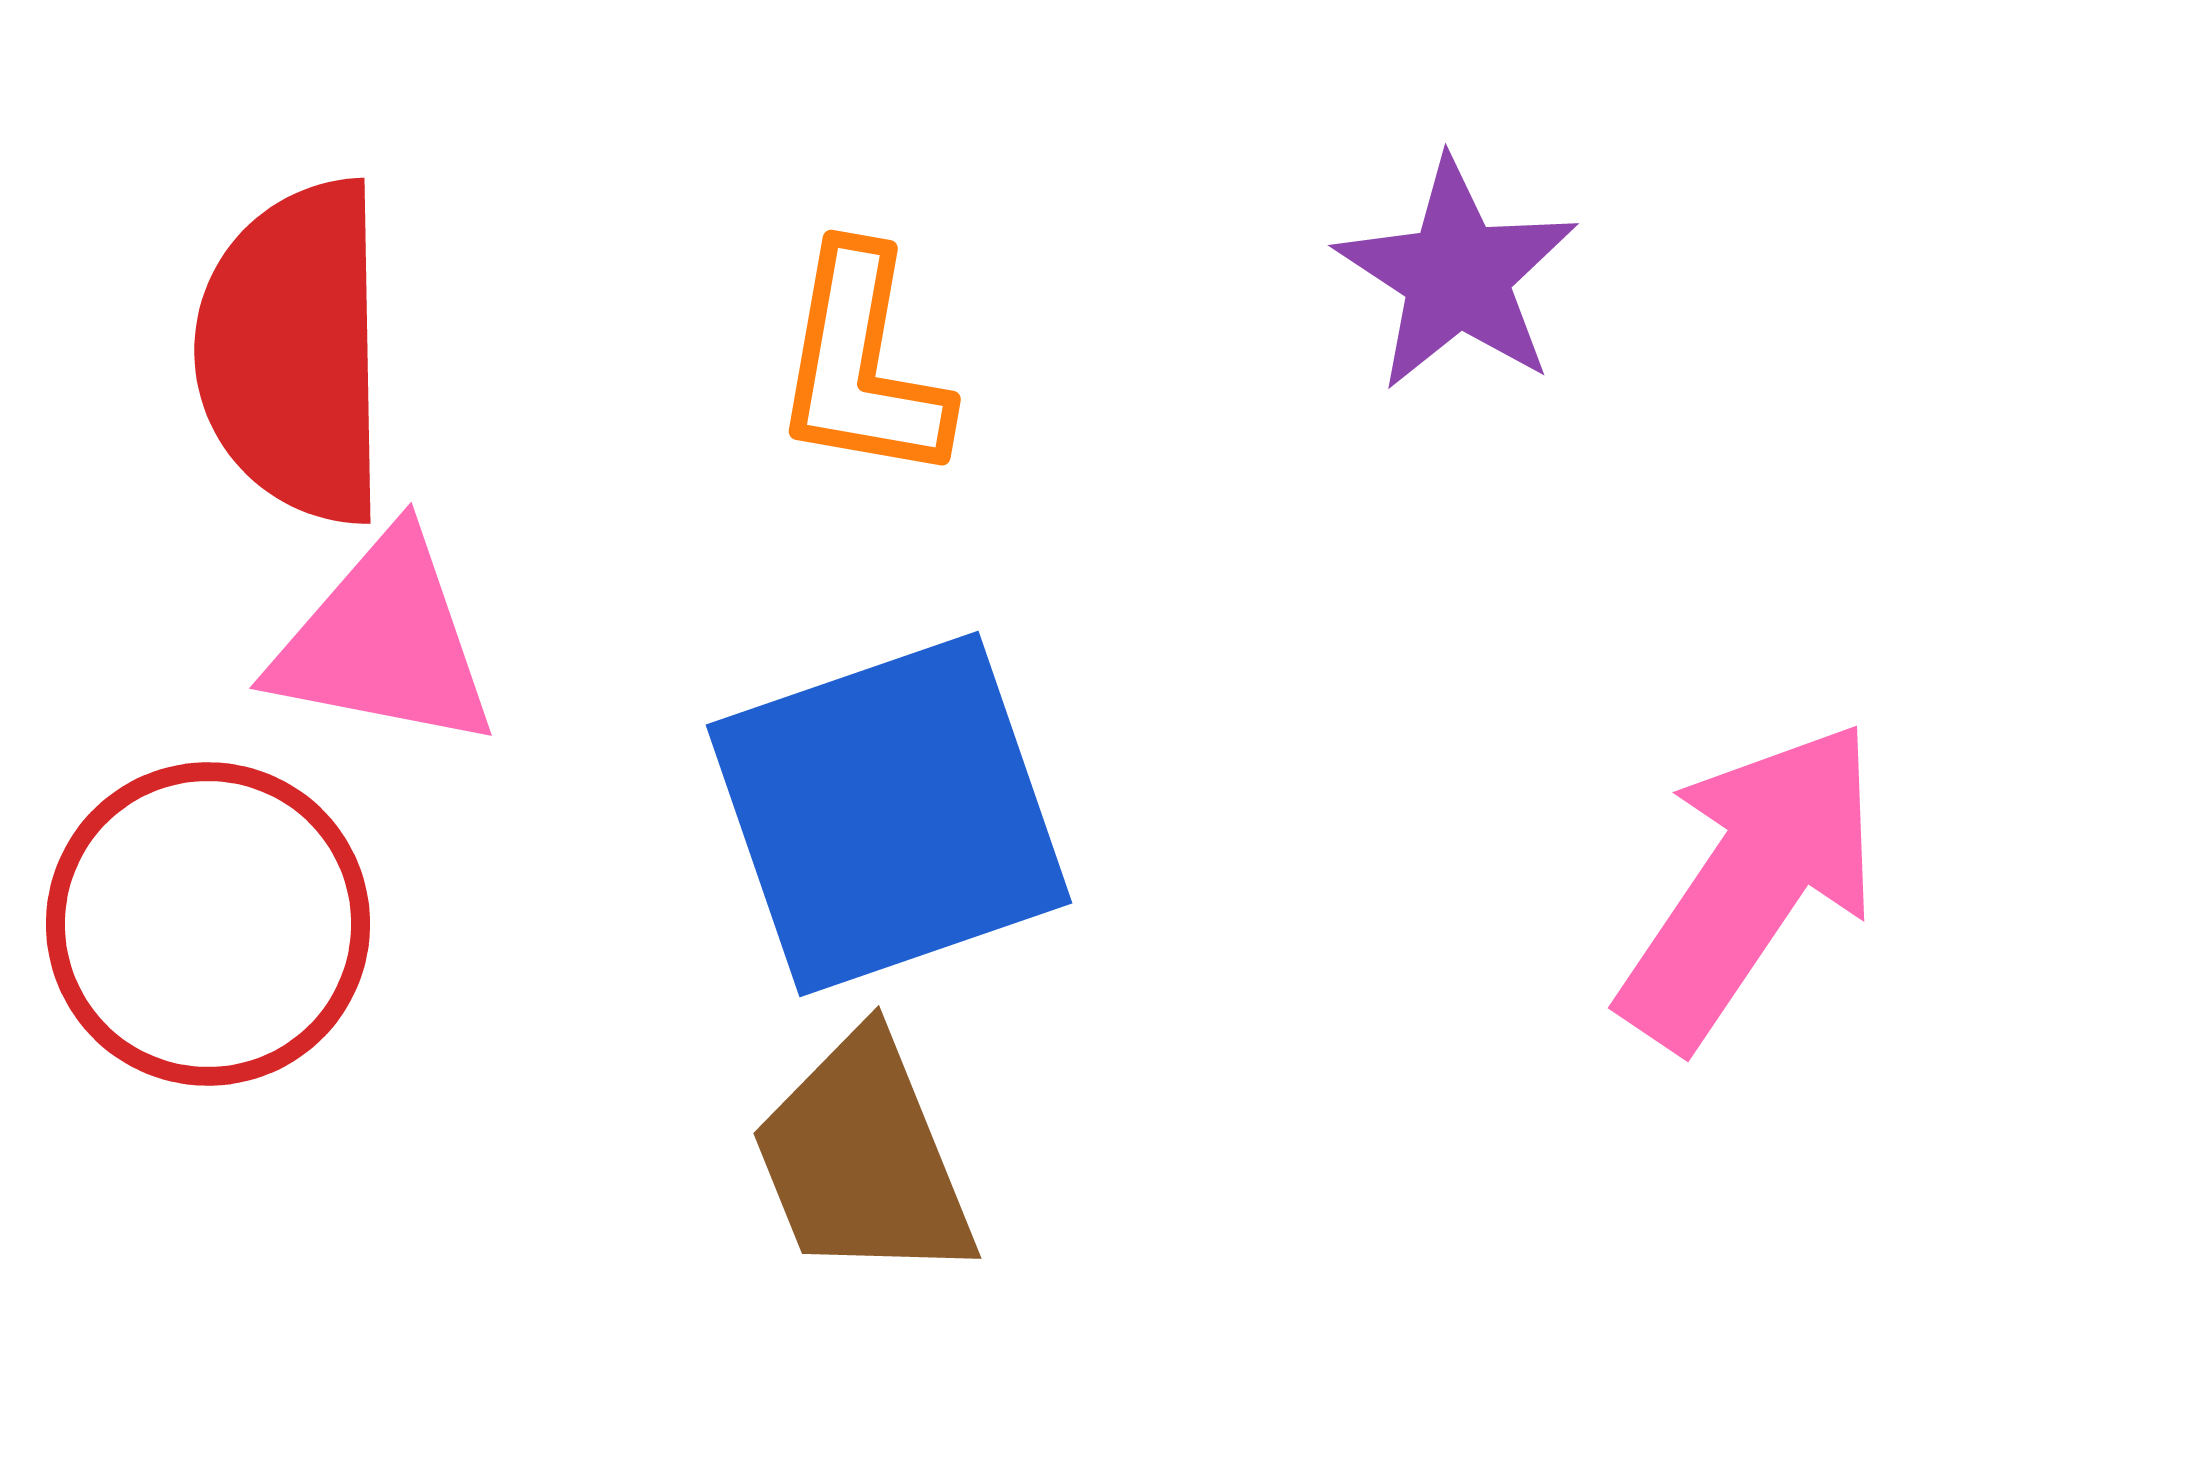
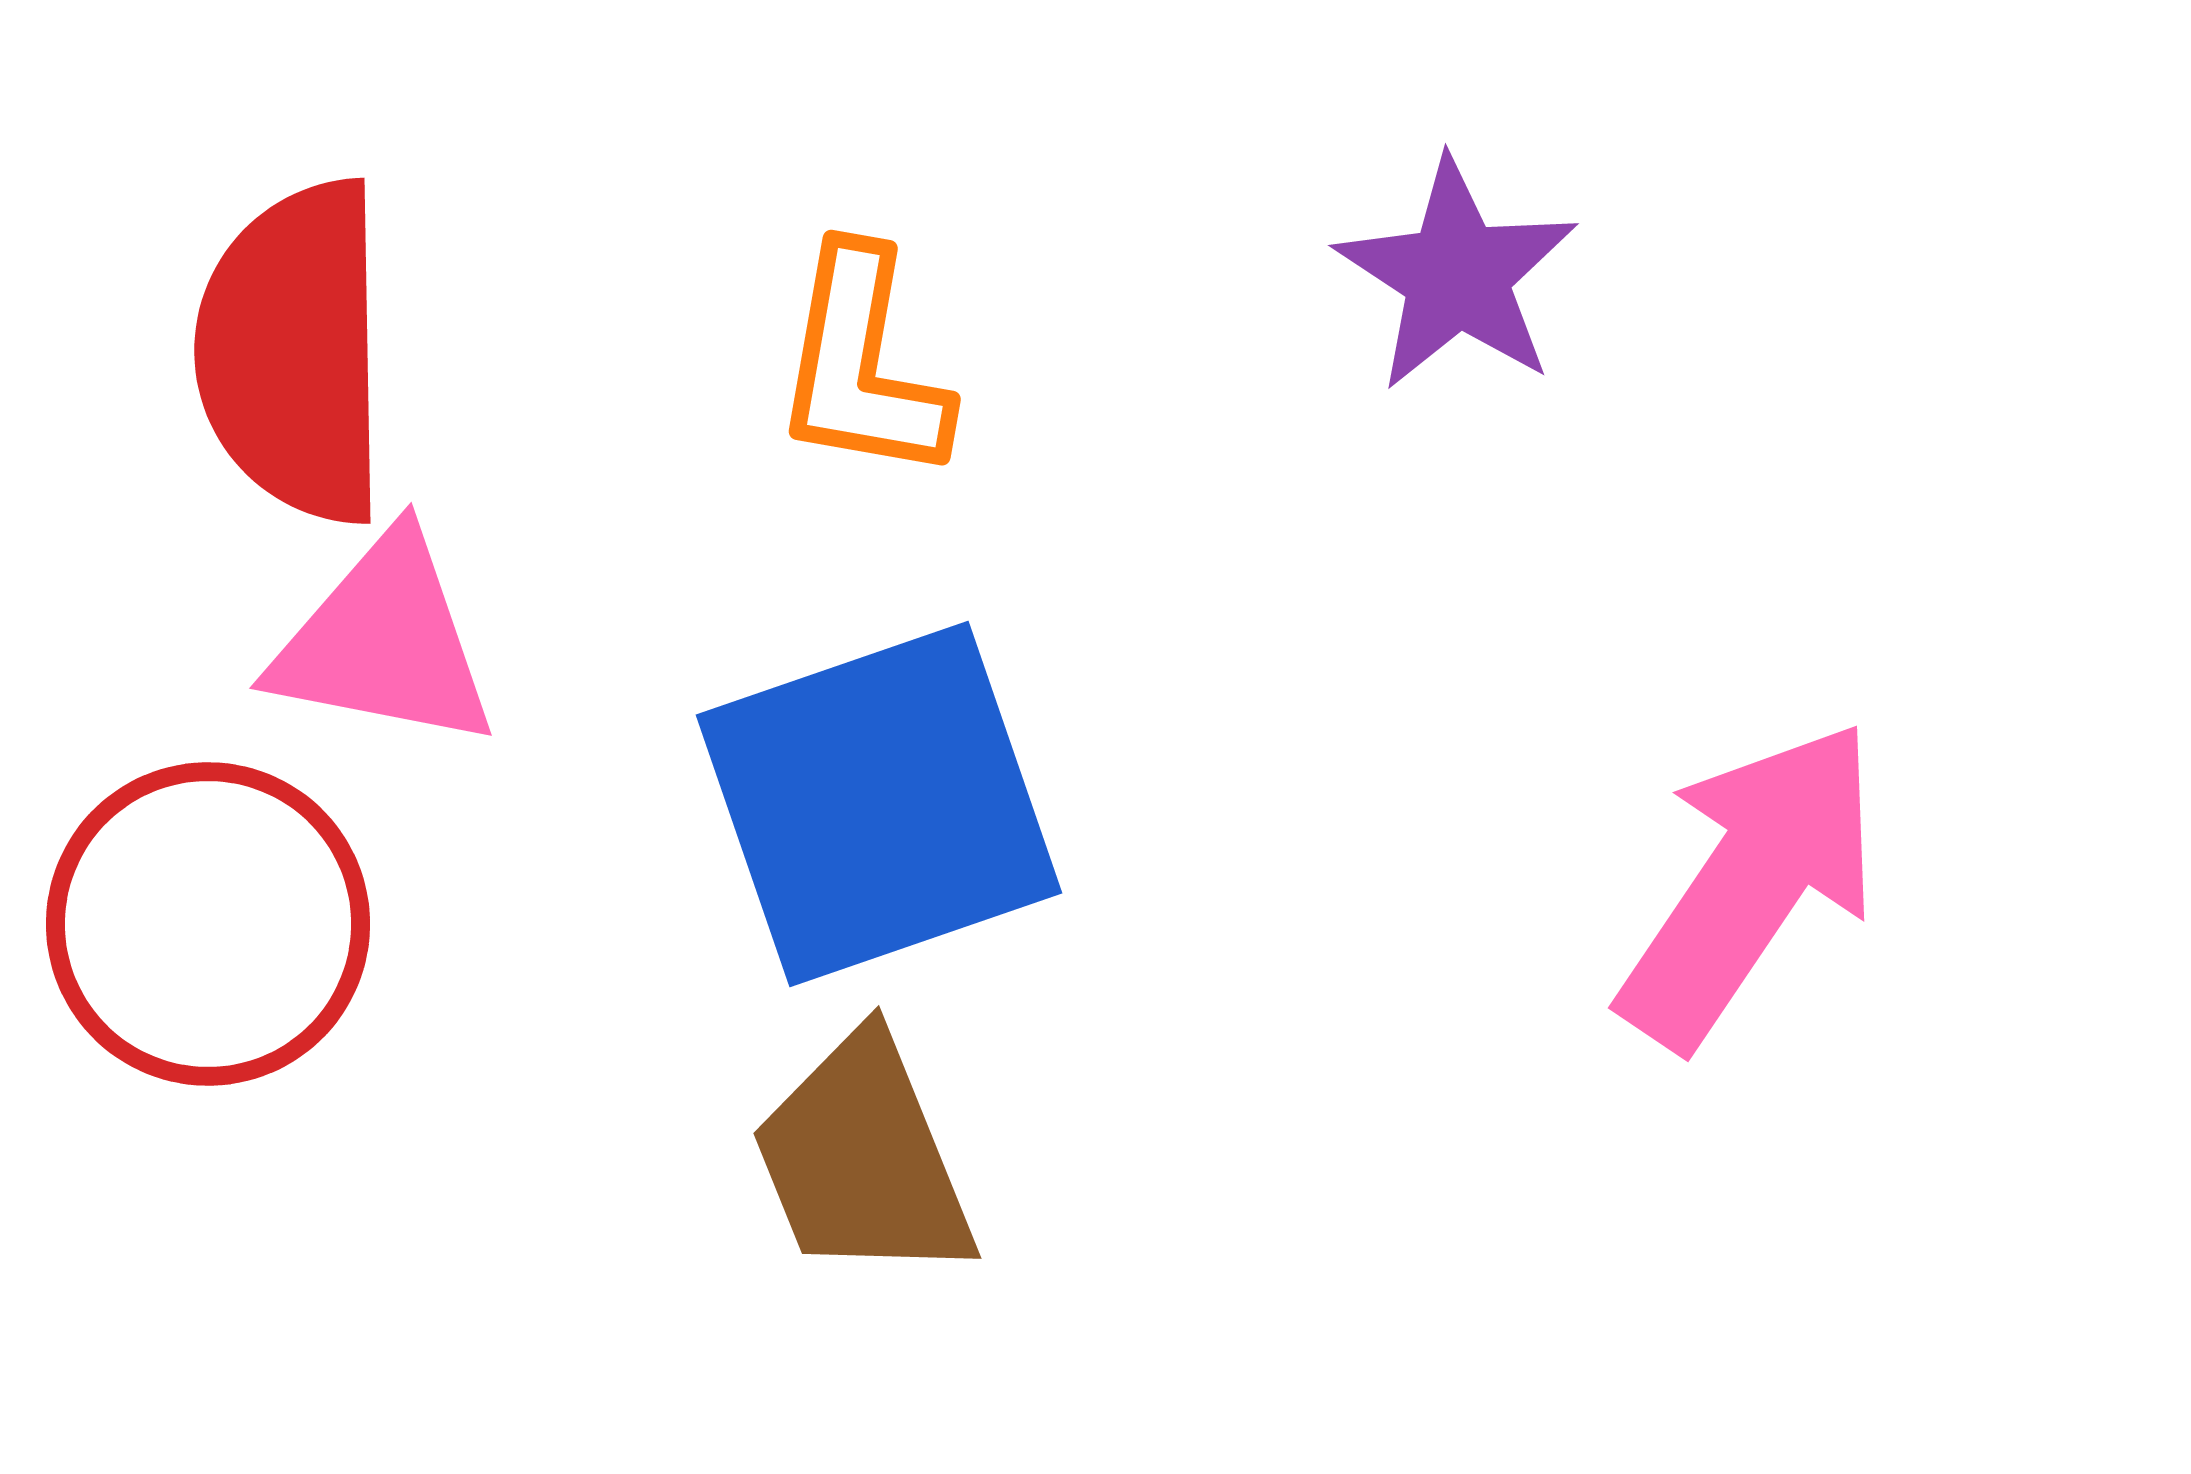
blue square: moved 10 px left, 10 px up
